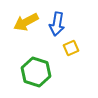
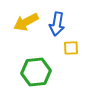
yellow square: rotated 21 degrees clockwise
green hexagon: rotated 24 degrees counterclockwise
